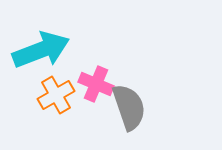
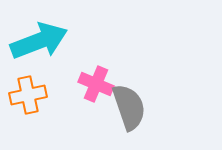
cyan arrow: moved 2 px left, 9 px up
orange cross: moved 28 px left; rotated 18 degrees clockwise
